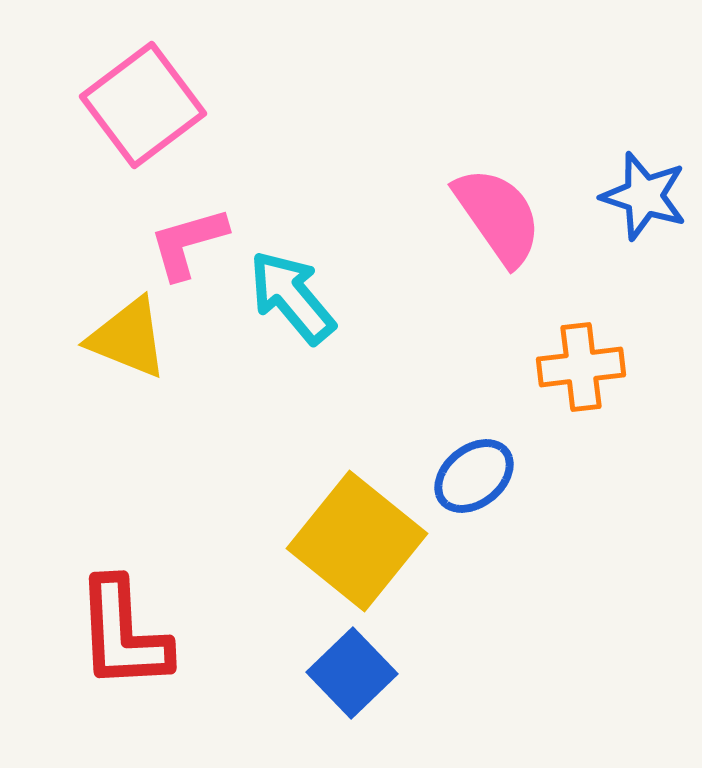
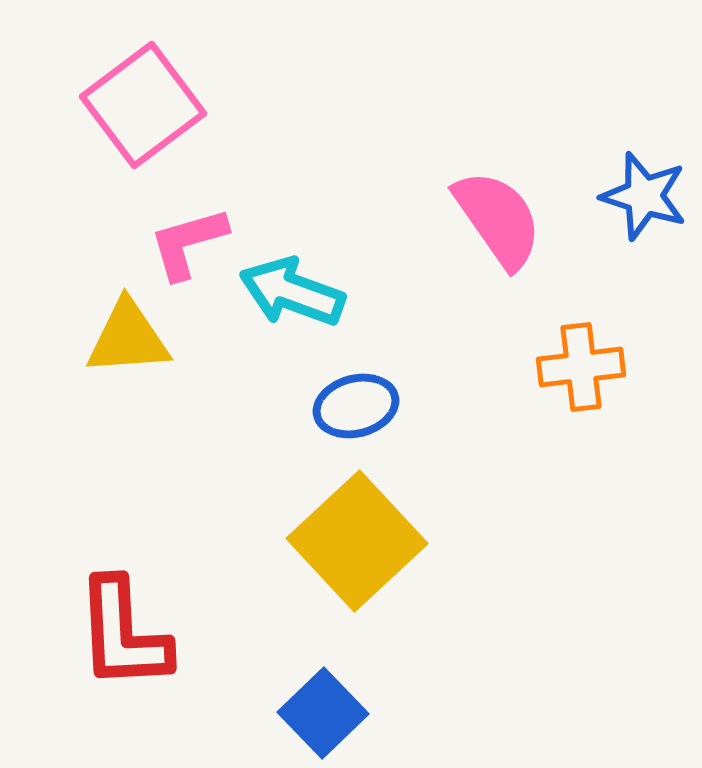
pink semicircle: moved 3 px down
cyan arrow: moved 5 px up; rotated 30 degrees counterclockwise
yellow triangle: rotated 26 degrees counterclockwise
blue ellipse: moved 118 px left, 70 px up; rotated 24 degrees clockwise
yellow square: rotated 8 degrees clockwise
blue square: moved 29 px left, 40 px down
